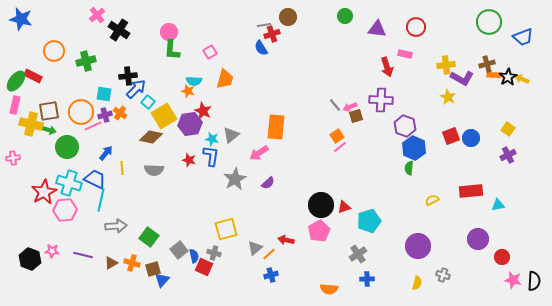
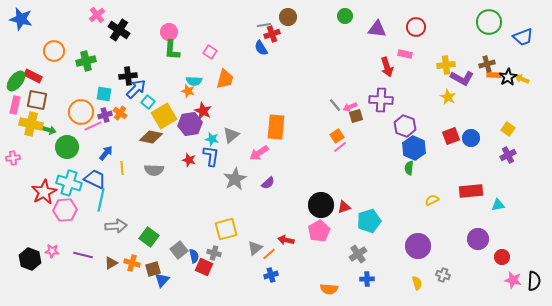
pink square at (210, 52): rotated 24 degrees counterclockwise
brown square at (49, 111): moved 12 px left, 11 px up; rotated 20 degrees clockwise
yellow semicircle at (417, 283): rotated 32 degrees counterclockwise
